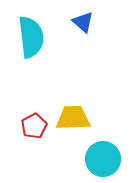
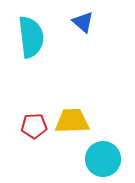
yellow trapezoid: moved 1 px left, 3 px down
red pentagon: rotated 25 degrees clockwise
